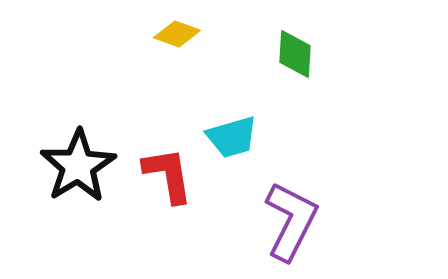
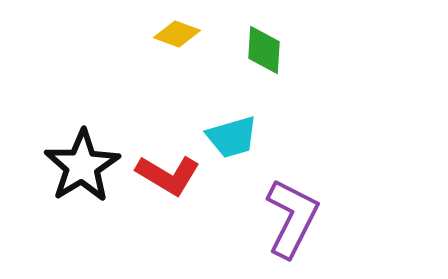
green diamond: moved 31 px left, 4 px up
black star: moved 4 px right
red L-shape: rotated 130 degrees clockwise
purple L-shape: moved 1 px right, 3 px up
